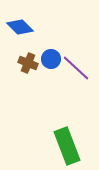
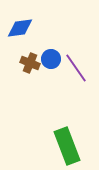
blue diamond: moved 1 px down; rotated 52 degrees counterclockwise
brown cross: moved 2 px right
purple line: rotated 12 degrees clockwise
